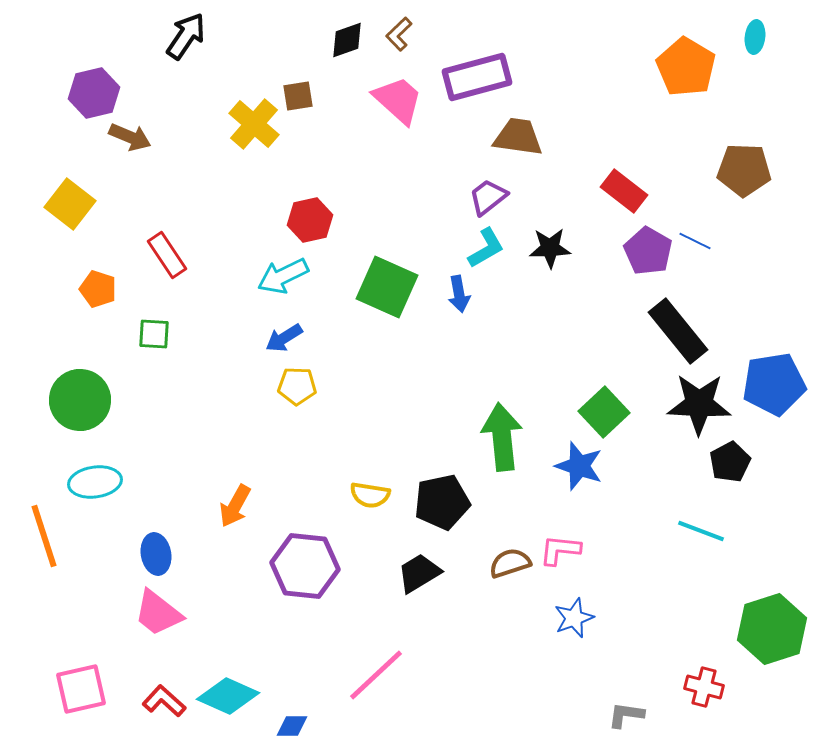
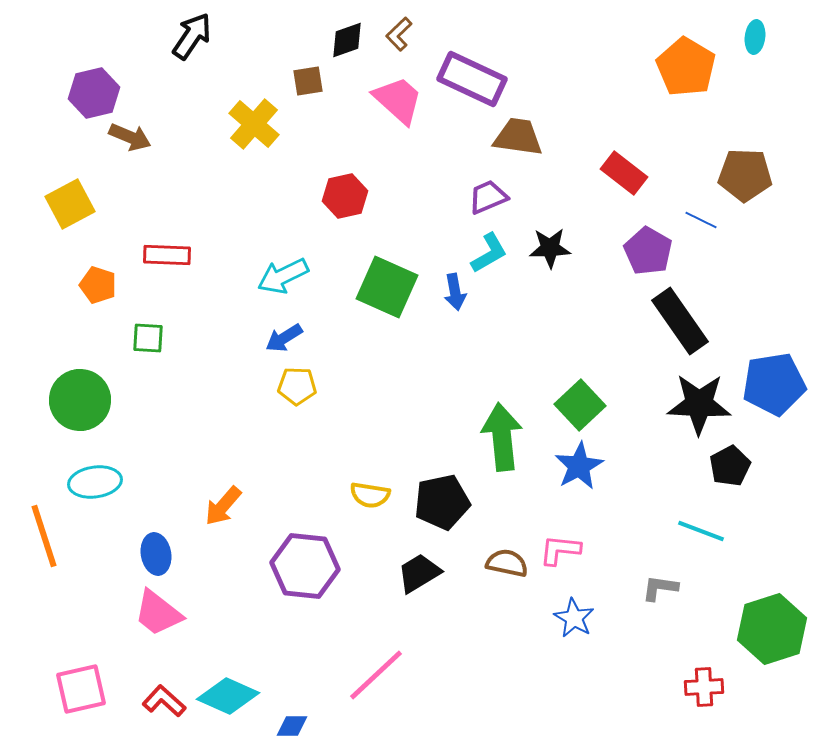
black arrow at (186, 36): moved 6 px right
purple rectangle at (477, 77): moved 5 px left, 2 px down; rotated 40 degrees clockwise
brown square at (298, 96): moved 10 px right, 15 px up
brown pentagon at (744, 170): moved 1 px right, 5 px down
red rectangle at (624, 191): moved 18 px up
purple trapezoid at (488, 197): rotated 15 degrees clockwise
yellow square at (70, 204): rotated 24 degrees clockwise
red hexagon at (310, 220): moved 35 px right, 24 px up
blue line at (695, 241): moved 6 px right, 21 px up
cyan L-shape at (486, 248): moved 3 px right, 5 px down
red rectangle at (167, 255): rotated 54 degrees counterclockwise
orange pentagon at (98, 289): moved 4 px up
blue arrow at (459, 294): moved 4 px left, 2 px up
black rectangle at (678, 331): moved 2 px right, 10 px up; rotated 4 degrees clockwise
green square at (154, 334): moved 6 px left, 4 px down
green square at (604, 412): moved 24 px left, 7 px up
black pentagon at (730, 462): moved 4 px down
blue star at (579, 466): rotated 24 degrees clockwise
orange arrow at (235, 506): moved 12 px left; rotated 12 degrees clockwise
brown semicircle at (510, 563): moved 3 px left; rotated 30 degrees clockwise
blue star at (574, 618): rotated 21 degrees counterclockwise
red cross at (704, 687): rotated 18 degrees counterclockwise
gray L-shape at (626, 715): moved 34 px right, 127 px up
